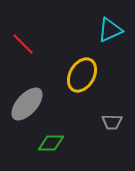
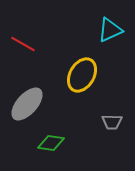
red line: rotated 15 degrees counterclockwise
green diamond: rotated 8 degrees clockwise
